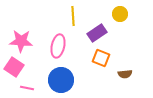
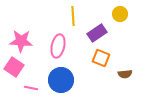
pink line: moved 4 px right
